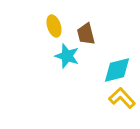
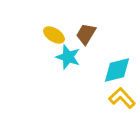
yellow ellipse: moved 9 px down; rotated 40 degrees counterclockwise
brown trapezoid: rotated 45 degrees clockwise
cyan star: moved 1 px right, 1 px down
